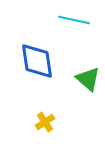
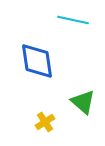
cyan line: moved 1 px left
green triangle: moved 5 px left, 23 px down
